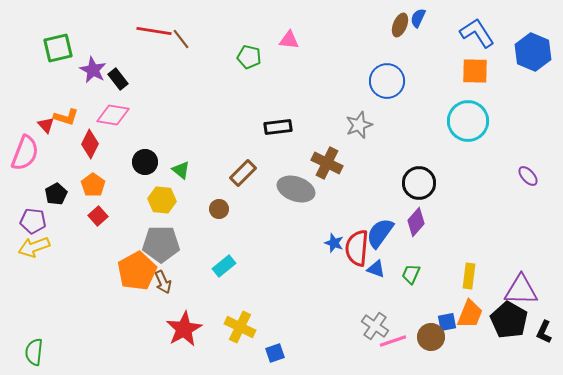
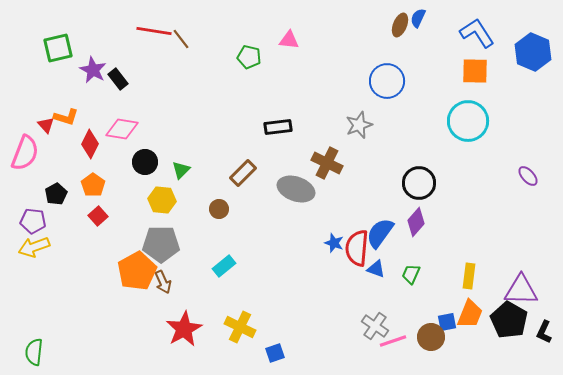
pink diamond at (113, 115): moved 9 px right, 14 px down
green triangle at (181, 170): rotated 36 degrees clockwise
